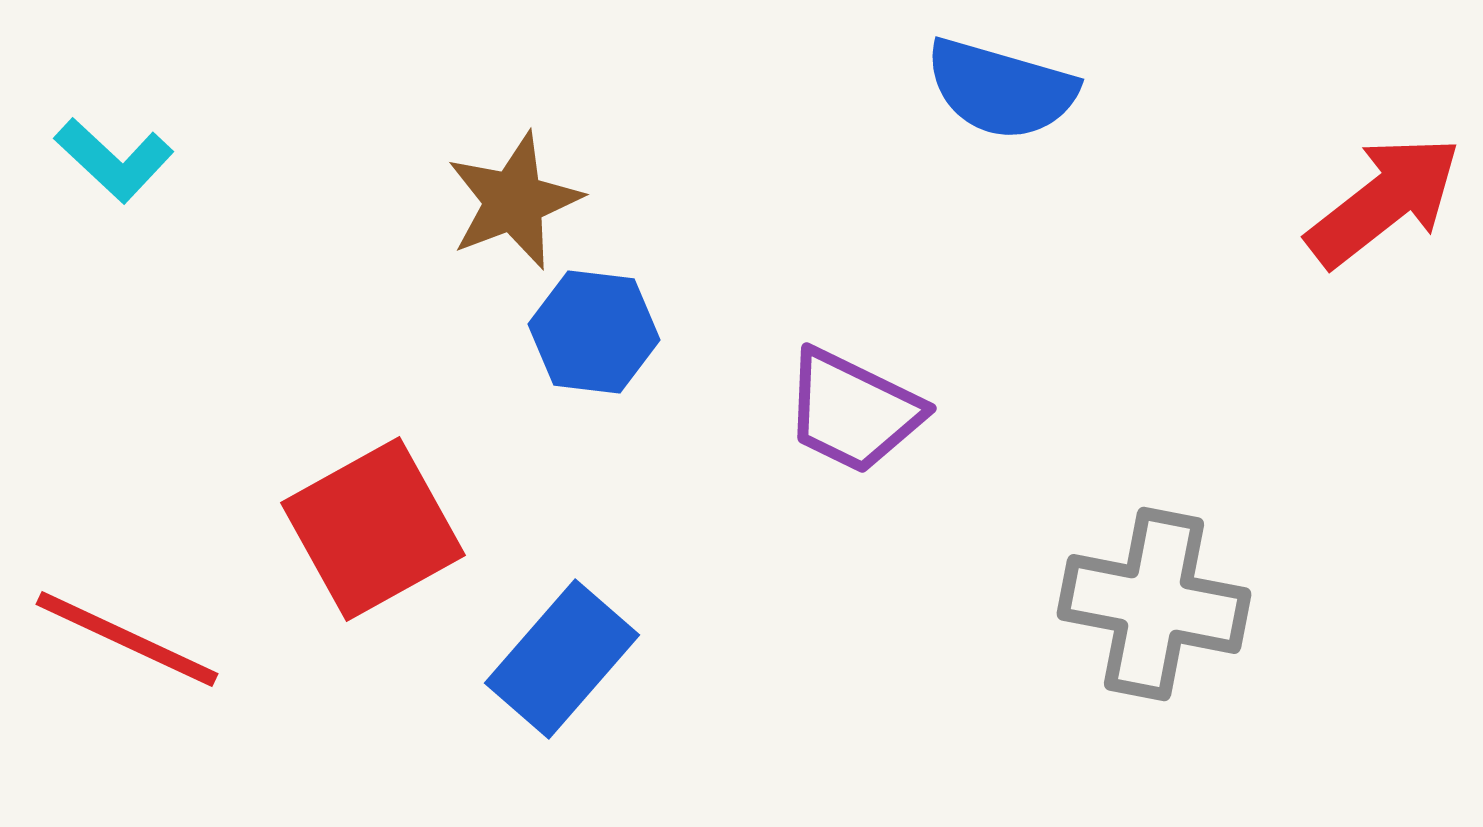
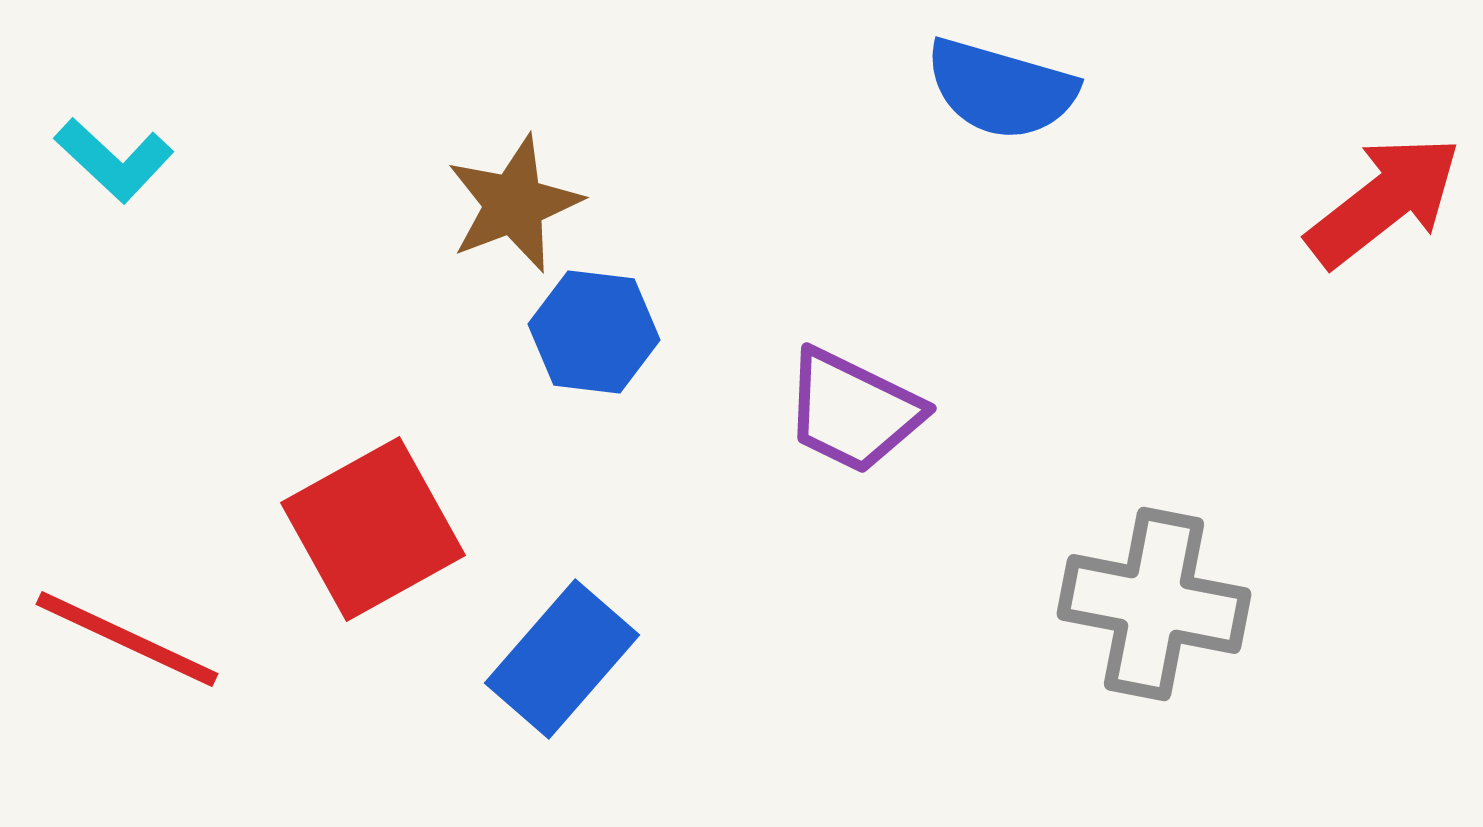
brown star: moved 3 px down
